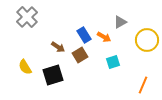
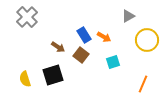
gray triangle: moved 8 px right, 6 px up
brown square: moved 1 px right; rotated 21 degrees counterclockwise
yellow semicircle: moved 12 px down; rotated 14 degrees clockwise
orange line: moved 1 px up
